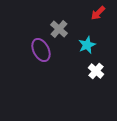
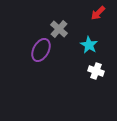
cyan star: moved 2 px right; rotated 18 degrees counterclockwise
purple ellipse: rotated 55 degrees clockwise
white cross: rotated 21 degrees counterclockwise
